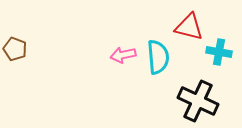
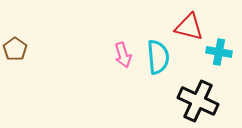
brown pentagon: rotated 15 degrees clockwise
pink arrow: rotated 95 degrees counterclockwise
